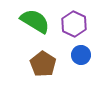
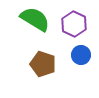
green semicircle: moved 2 px up
brown pentagon: rotated 15 degrees counterclockwise
